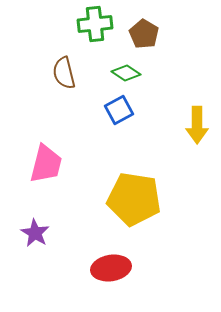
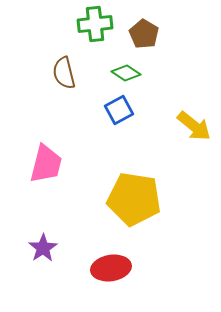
yellow arrow: moved 3 px left, 1 px down; rotated 51 degrees counterclockwise
purple star: moved 8 px right, 15 px down; rotated 8 degrees clockwise
